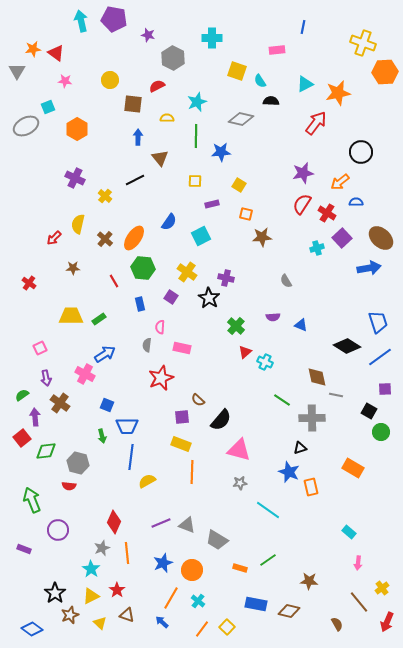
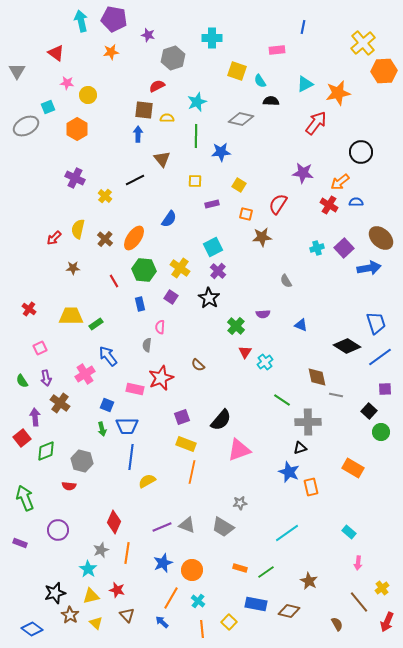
yellow cross at (363, 43): rotated 30 degrees clockwise
orange star at (33, 49): moved 78 px right, 3 px down
gray hexagon at (173, 58): rotated 15 degrees clockwise
orange hexagon at (385, 72): moved 1 px left, 1 px up
yellow circle at (110, 80): moved 22 px left, 15 px down
pink star at (65, 81): moved 2 px right, 2 px down
brown square at (133, 104): moved 11 px right, 6 px down
blue arrow at (138, 137): moved 3 px up
brown triangle at (160, 158): moved 2 px right, 1 px down
purple star at (303, 173): rotated 20 degrees clockwise
red semicircle at (302, 204): moved 24 px left
red cross at (327, 213): moved 2 px right, 8 px up
blue semicircle at (169, 222): moved 3 px up
yellow semicircle at (78, 224): moved 5 px down
cyan square at (201, 236): moved 12 px right, 11 px down
purple square at (342, 238): moved 2 px right, 10 px down
green hexagon at (143, 268): moved 1 px right, 2 px down
yellow cross at (187, 272): moved 7 px left, 4 px up
purple cross at (226, 278): moved 8 px left, 7 px up; rotated 28 degrees clockwise
red cross at (29, 283): moved 26 px down
purple semicircle at (273, 317): moved 10 px left, 3 px up
green rectangle at (99, 319): moved 3 px left, 5 px down
blue trapezoid at (378, 322): moved 2 px left, 1 px down
pink rectangle at (182, 348): moved 47 px left, 41 px down
red triangle at (245, 352): rotated 16 degrees counterclockwise
blue arrow at (105, 354): moved 3 px right, 2 px down; rotated 95 degrees counterclockwise
cyan cross at (265, 362): rotated 28 degrees clockwise
pink cross at (85, 374): rotated 30 degrees clockwise
green semicircle at (22, 395): moved 14 px up; rotated 88 degrees counterclockwise
brown semicircle at (198, 400): moved 35 px up
black square at (369, 411): rotated 14 degrees clockwise
purple square at (182, 417): rotated 14 degrees counterclockwise
gray cross at (312, 418): moved 4 px left, 4 px down
green arrow at (102, 436): moved 7 px up
yellow rectangle at (181, 444): moved 5 px right
pink triangle at (239, 450): rotated 35 degrees counterclockwise
green diamond at (46, 451): rotated 15 degrees counterclockwise
gray hexagon at (78, 463): moved 4 px right, 2 px up
orange line at (192, 472): rotated 10 degrees clockwise
gray star at (240, 483): moved 20 px down
green arrow at (32, 500): moved 7 px left, 2 px up
cyan line at (268, 510): moved 19 px right, 23 px down; rotated 70 degrees counterclockwise
purple line at (161, 523): moved 1 px right, 4 px down
gray trapezoid at (217, 540): moved 6 px right, 13 px up
gray star at (102, 548): moved 1 px left, 2 px down
purple rectangle at (24, 549): moved 4 px left, 6 px up
orange line at (127, 553): rotated 15 degrees clockwise
green line at (268, 560): moved 2 px left, 12 px down
cyan star at (91, 569): moved 3 px left
brown star at (309, 581): rotated 24 degrees clockwise
red star at (117, 590): rotated 21 degrees counterclockwise
black star at (55, 593): rotated 20 degrees clockwise
yellow triangle at (91, 596): rotated 12 degrees clockwise
brown star at (70, 615): rotated 18 degrees counterclockwise
brown triangle at (127, 615): rotated 28 degrees clockwise
yellow triangle at (100, 623): moved 4 px left
yellow square at (227, 627): moved 2 px right, 5 px up
orange line at (202, 629): rotated 42 degrees counterclockwise
